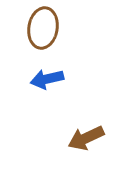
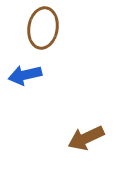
blue arrow: moved 22 px left, 4 px up
